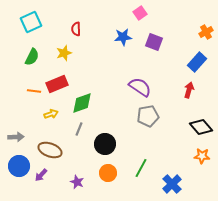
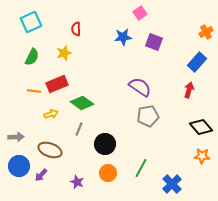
green diamond: rotated 55 degrees clockwise
